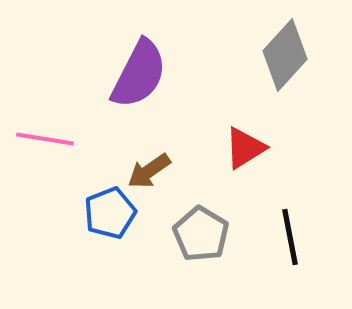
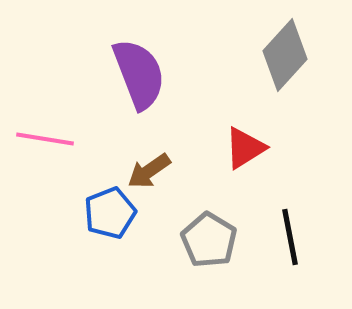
purple semicircle: rotated 48 degrees counterclockwise
gray pentagon: moved 8 px right, 6 px down
